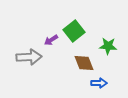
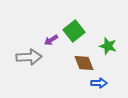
green star: rotated 12 degrees clockwise
